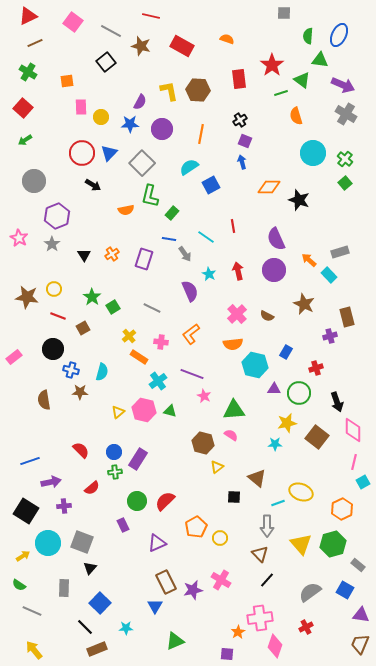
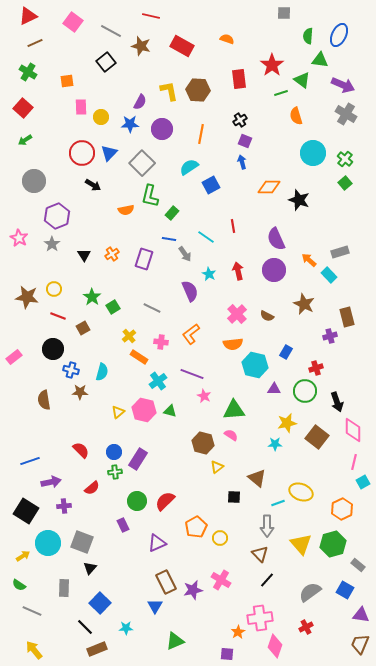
green circle at (299, 393): moved 6 px right, 2 px up
